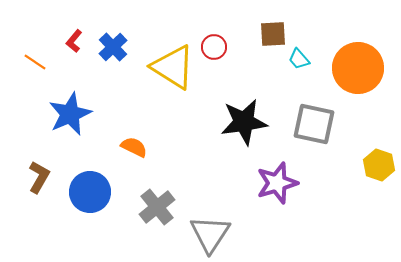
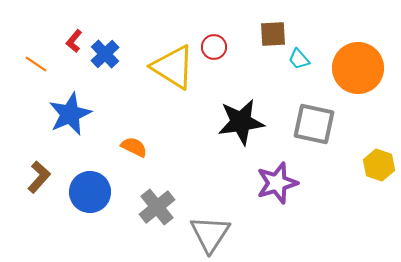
blue cross: moved 8 px left, 7 px down
orange line: moved 1 px right, 2 px down
black star: moved 3 px left
brown L-shape: rotated 12 degrees clockwise
